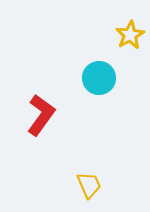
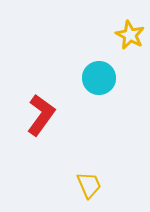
yellow star: rotated 16 degrees counterclockwise
